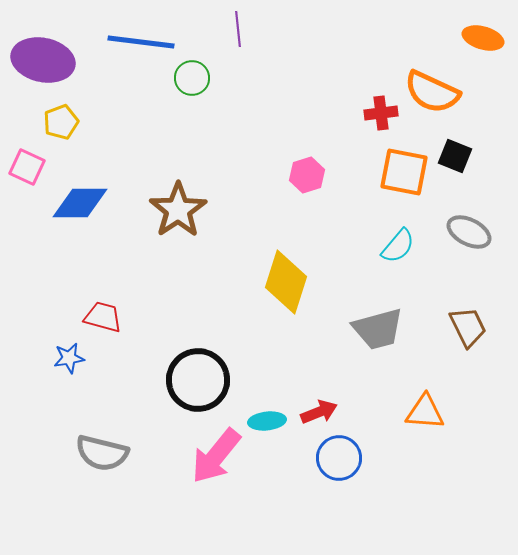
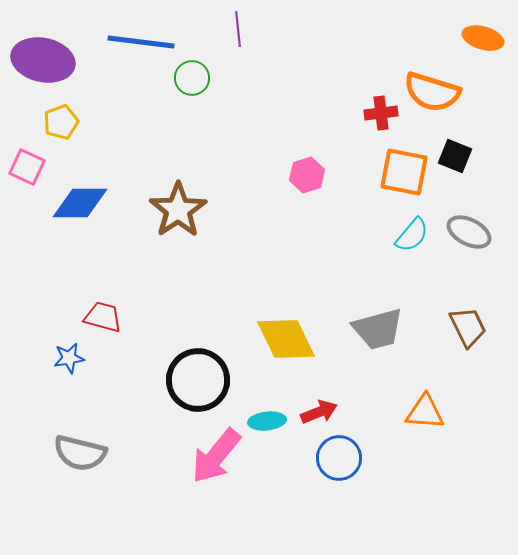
orange semicircle: rotated 8 degrees counterclockwise
cyan semicircle: moved 14 px right, 11 px up
yellow diamond: moved 57 px down; rotated 44 degrees counterclockwise
gray semicircle: moved 22 px left
